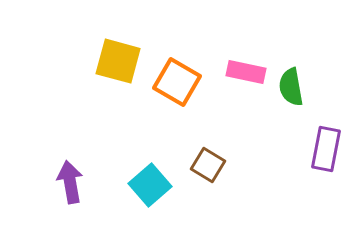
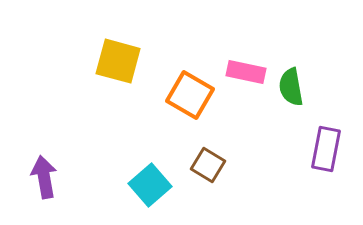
orange square: moved 13 px right, 13 px down
purple arrow: moved 26 px left, 5 px up
